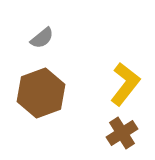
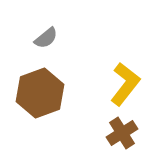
gray semicircle: moved 4 px right
brown hexagon: moved 1 px left
